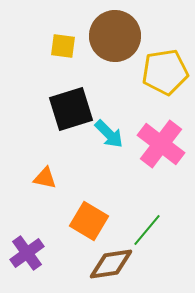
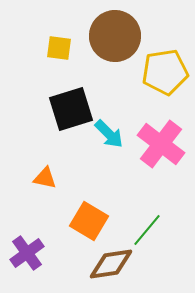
yellow square: moved 4 px left, 2 px down
